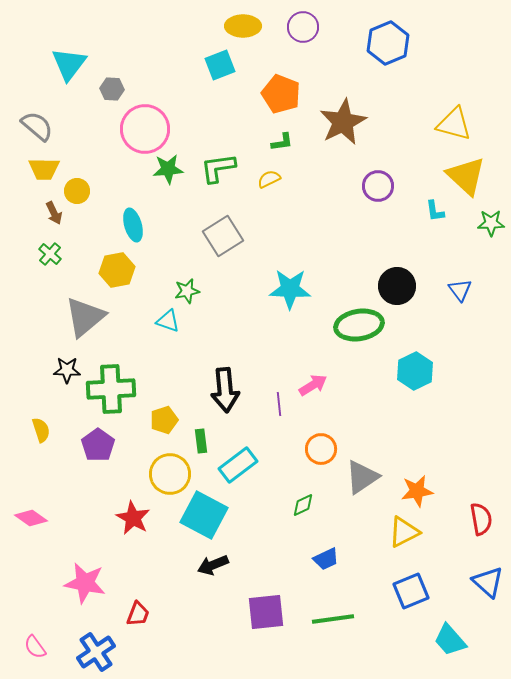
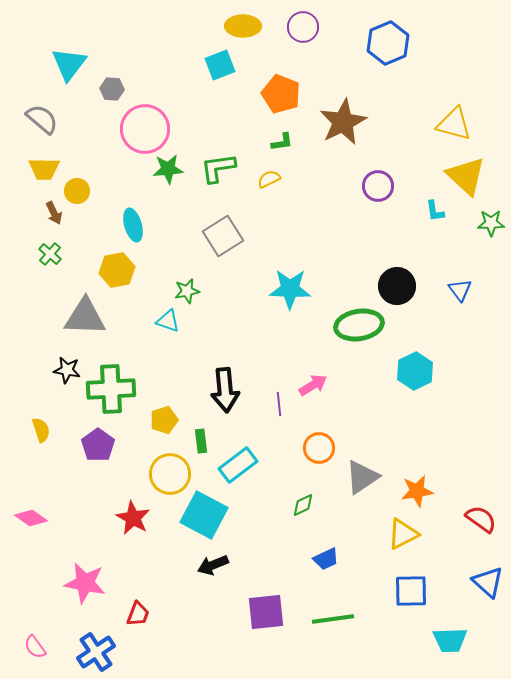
gray semicircle at (37, 126): moved 5 px right, 7 px up
gray triangle at (85, 317): rotated 42 degrees clockwise
black star at (67, 370): rotated 8 degrees clockwise
orange circle at (321, 449): moved 2 px left, 1 px up
red semicircle at (481, 519): rotated 44 degrees counterclockwise
yellow triangle at (404, 532): moved 1 px left, 2 px down
blue square at (411, 591): rotated 21 degrees clockwise
cyan trapezoid at (450, 640): rotated 51 degrees counterclockwise
